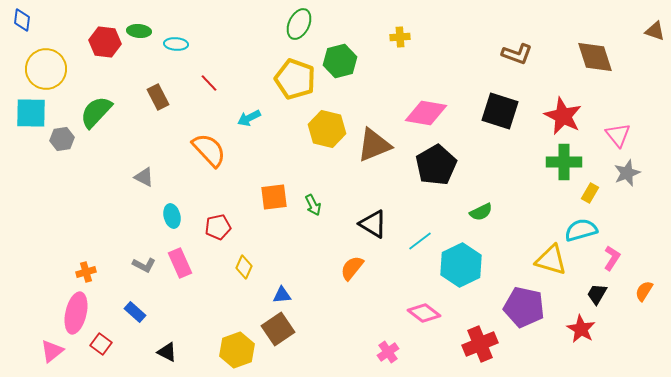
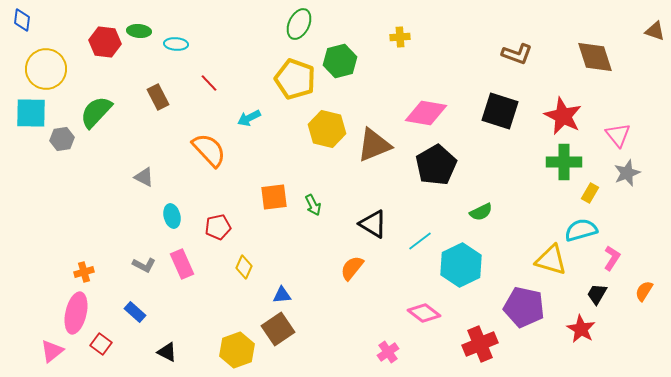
pink rectangle at (180, 263): moved 2 px right, 1 px down
orange cross at (86, 272): moved 2 px left
